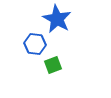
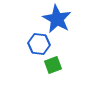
blue hexagon: moved 4 px right
